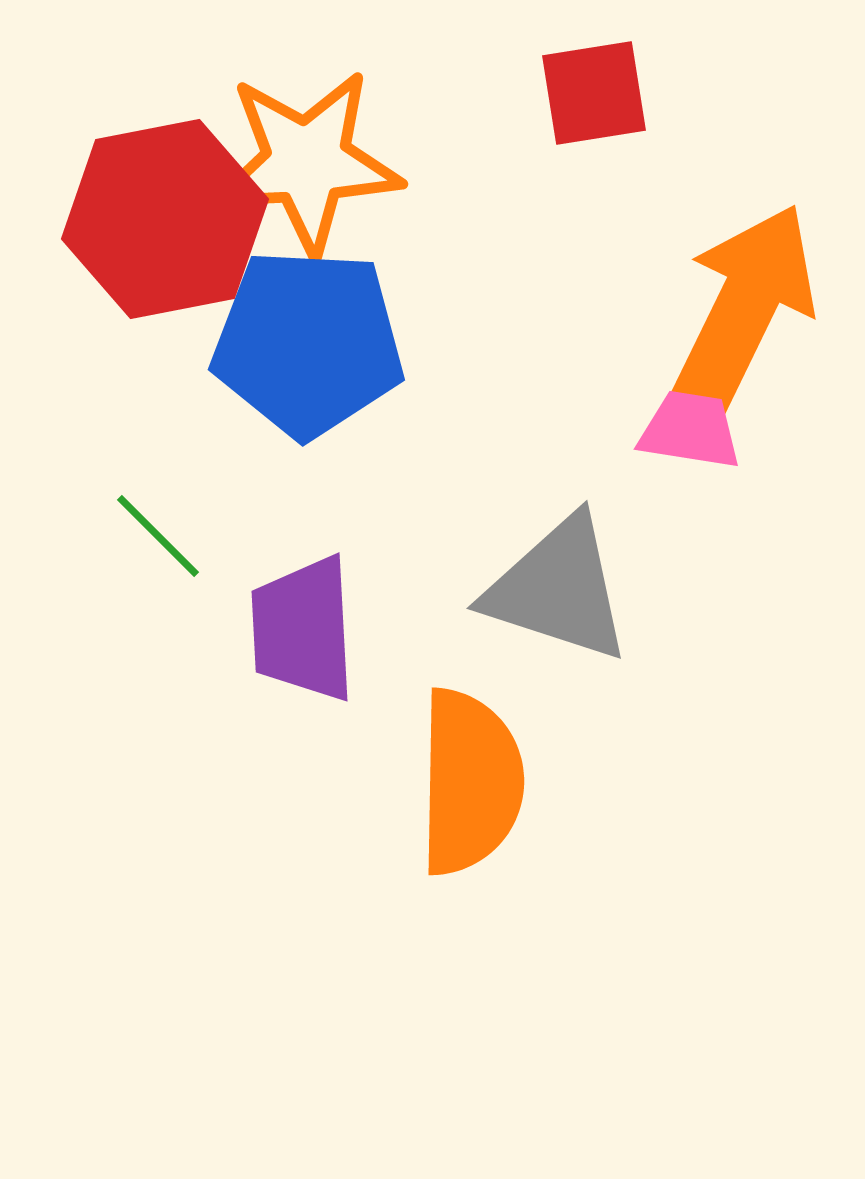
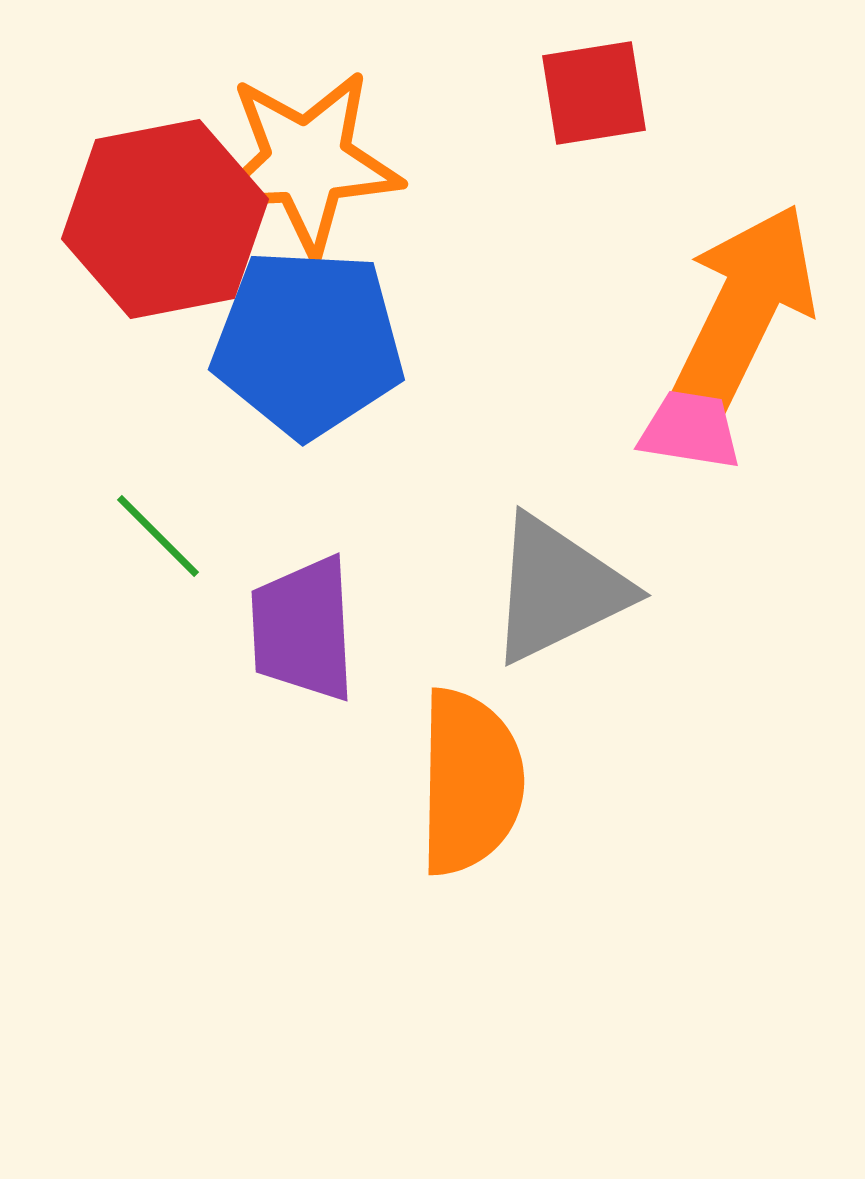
gray triangle: rotated 44 degrees counterclockwise
